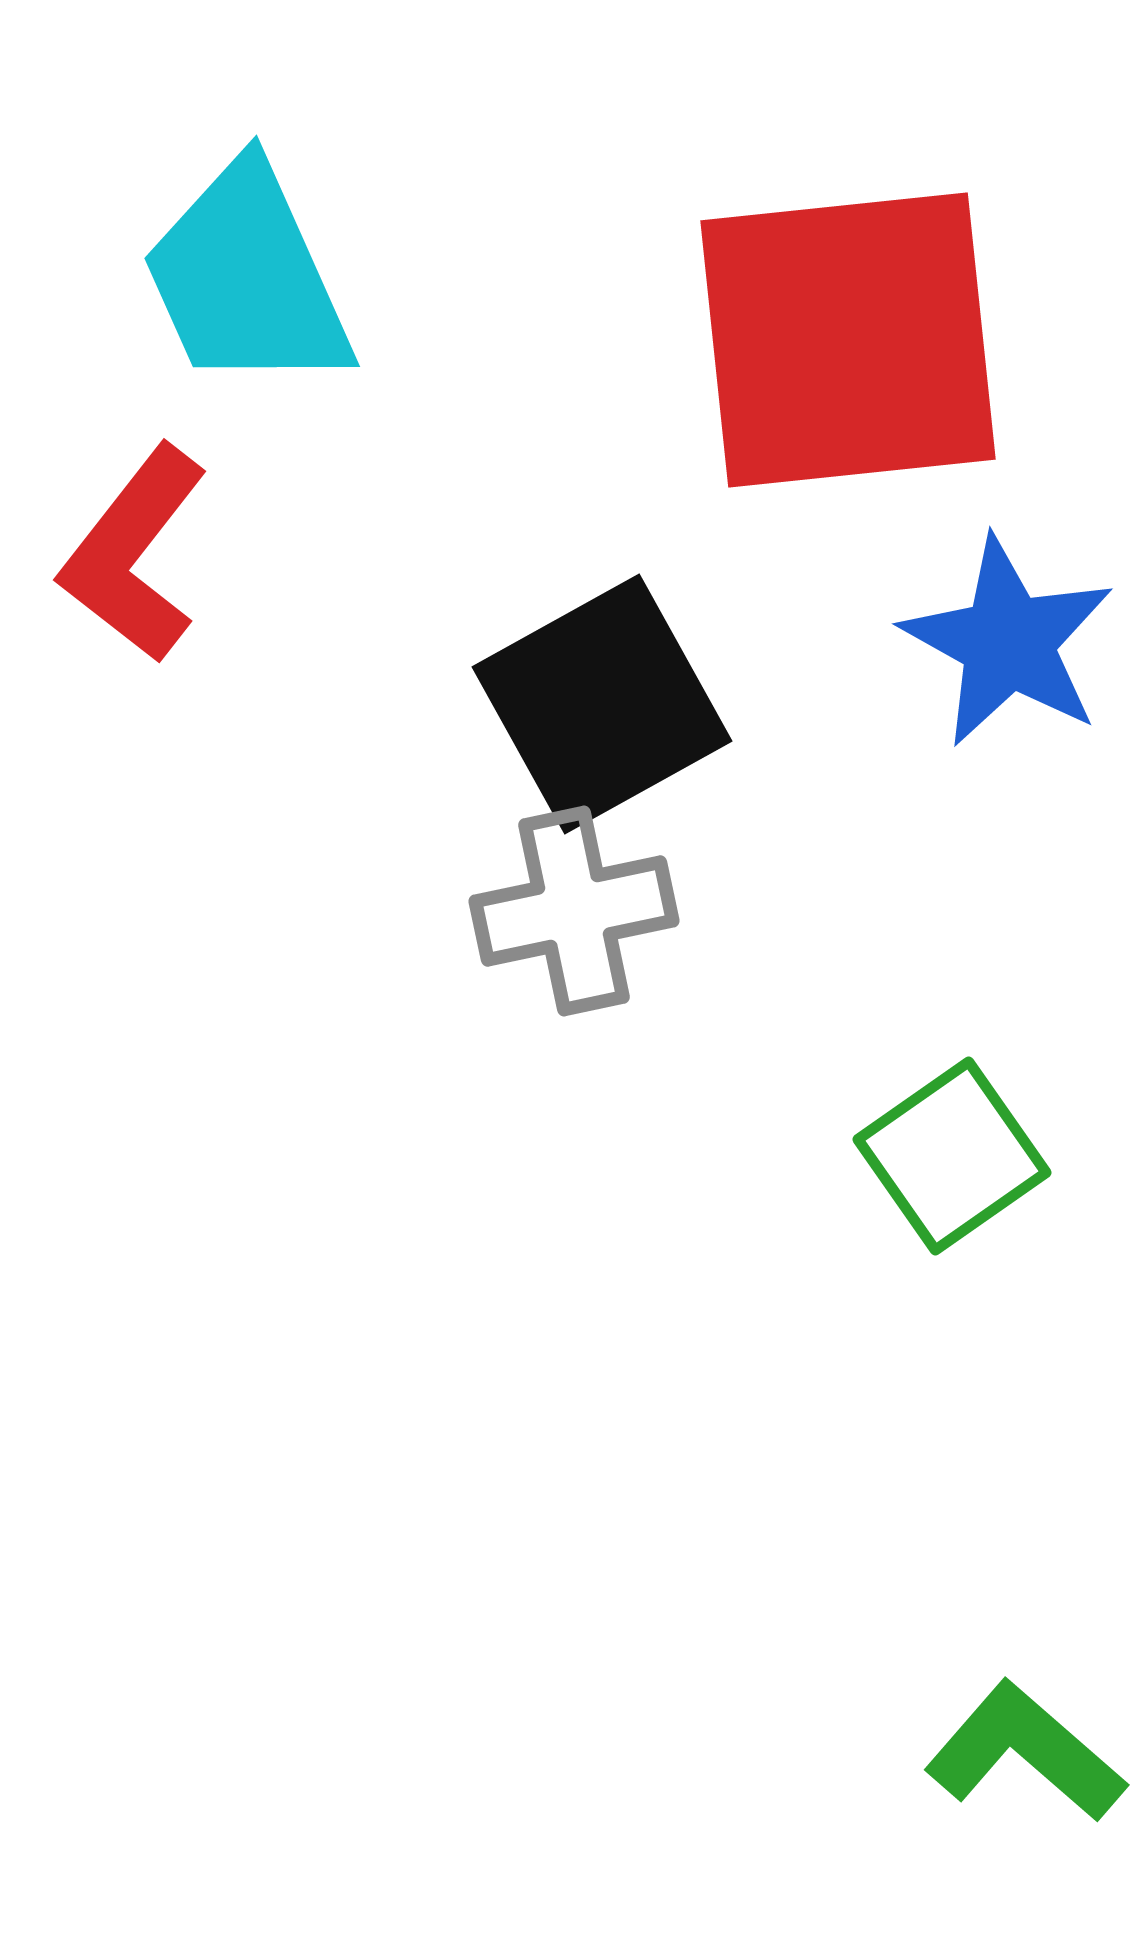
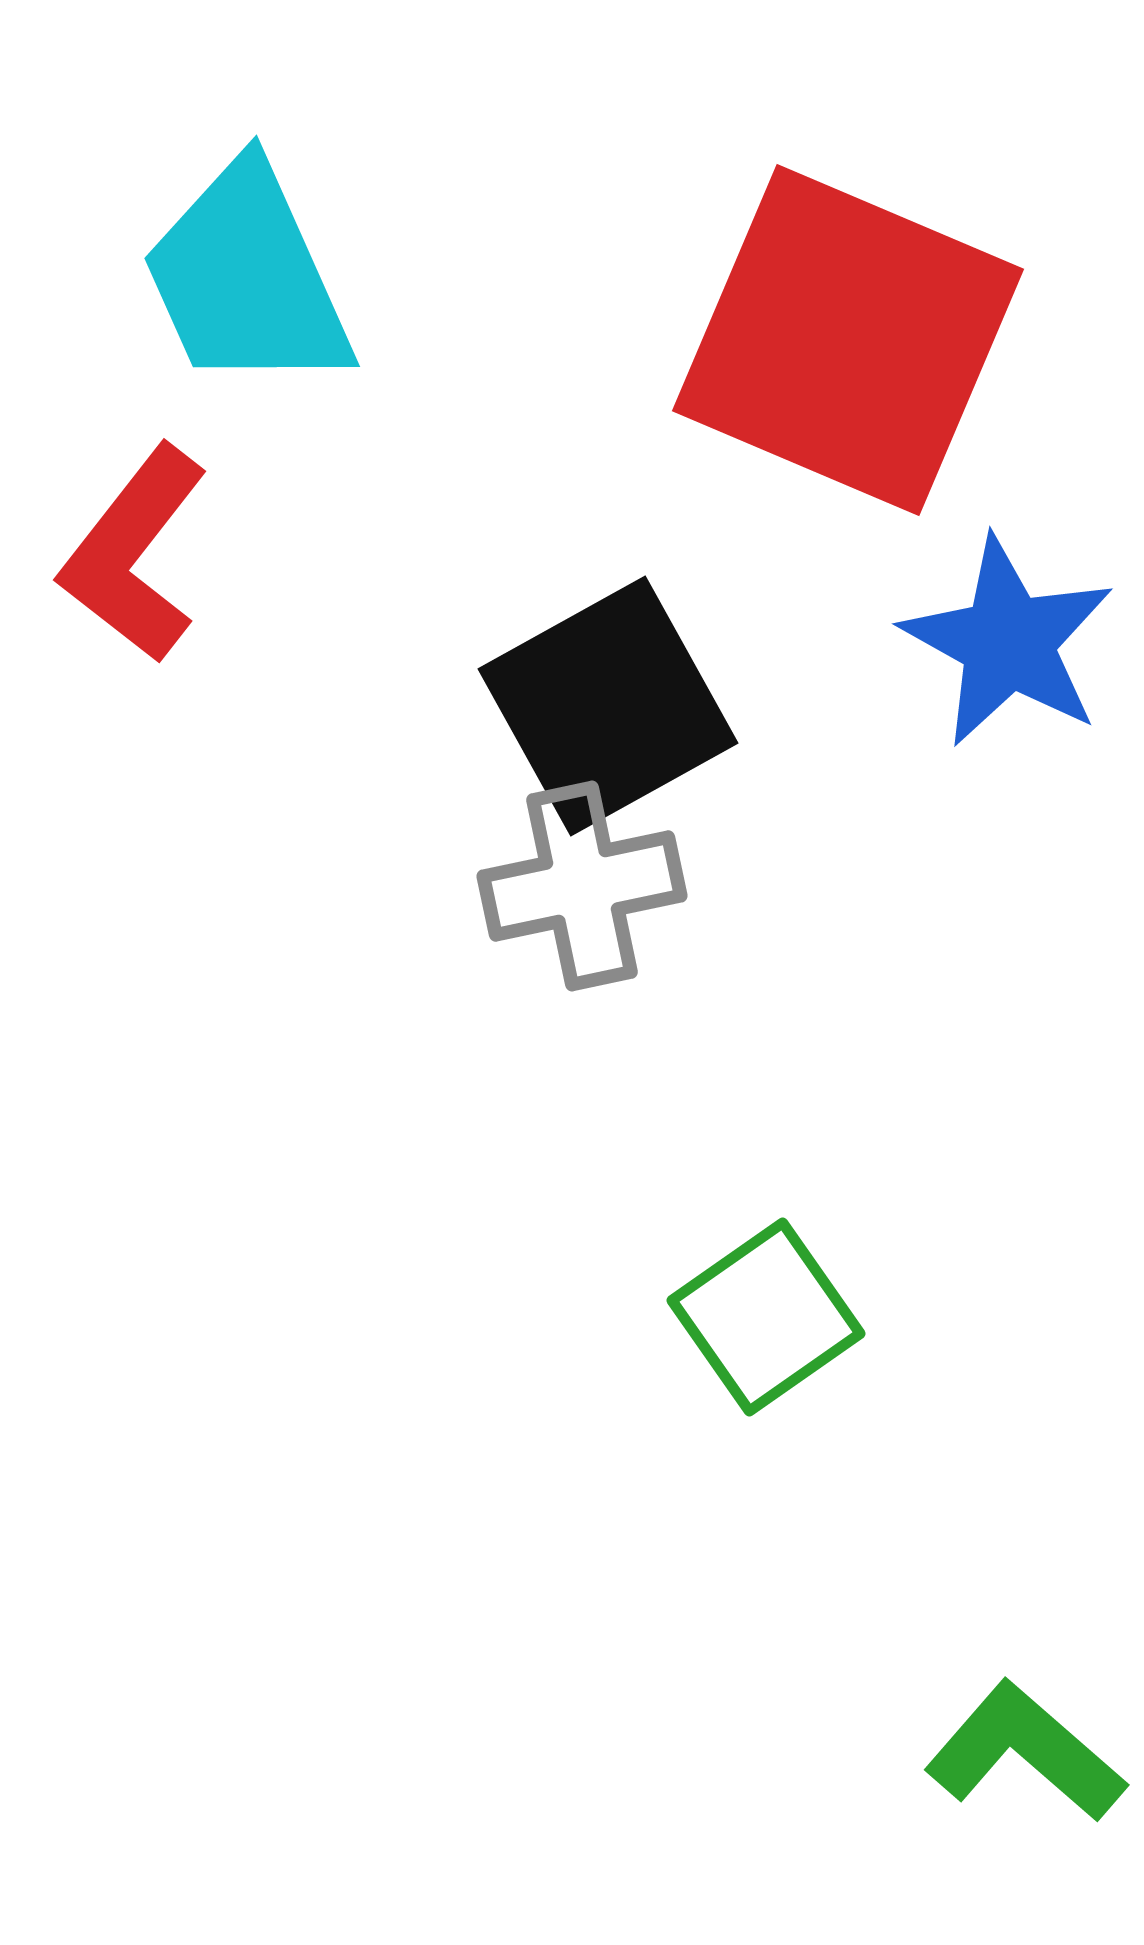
red square: rotated 29 degrees clockwise
black square: moved 6 px right, 2 px down
gray cross: moved 8 px right, 25 px up
green square: moved 186 px left, 161 px down
